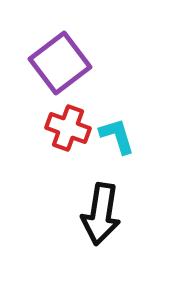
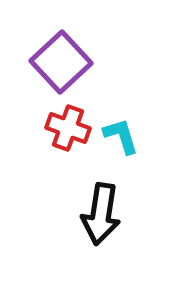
purple square: moved 1 px right, 1 px up; rotated 6 degrees counterclockwise
cyan L-shape: moved 4 px right
